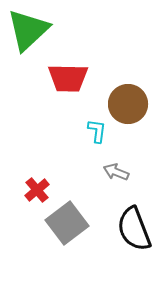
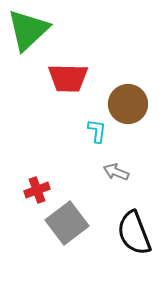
red cross: rotated 20 degrees clockwise
black semicircle: moved 4 px down
